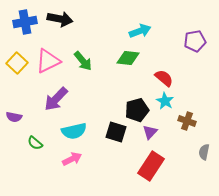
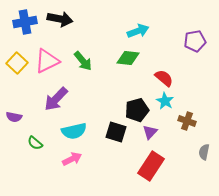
cyan arrow: moved 2 px left
pink triangle: moved 1 px left
